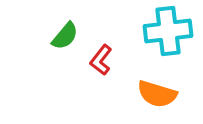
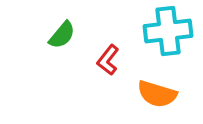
green semicircle: moved 3 px left, 1 px up
red L-shape: moved 7 px right
